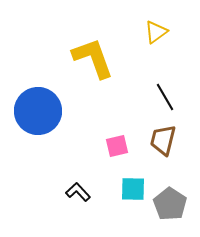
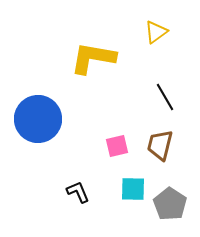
yellow L-shape: rotated 60 degrees counterclockwise
blue circle: moved 8 px down
brown trapezoid: moved 3 px left, 5 px down
black L-shape: rotated 20 degrees clockwise
